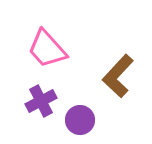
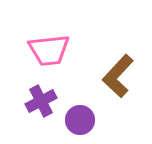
pink trapezoid: moved 2 px right, 1 px down; rotated 54 degrees counterclockwise
